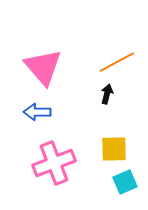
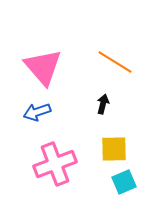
orange line: moved 2 px left; rotated 60 degrees clockwise
black arrow: moved 4 px left, 10 px down
blue arrow: rotated 20 degrees counterclockwise
pink cross: moved 1 px right, 1 px down
cyan square: moved 1 px left
